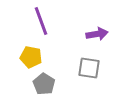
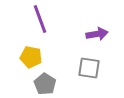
purple line: moved 1 px left, 2 px up
gray pentagon: moved 1 px right
